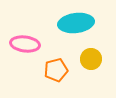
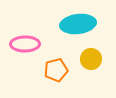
cyan ellipse: moved 2 px right, 1 px down
pink ellipse: rotated 8 degrees counterclockwise
